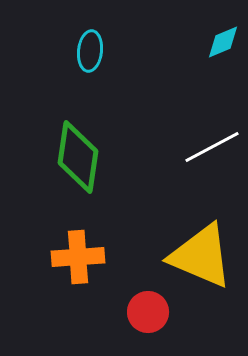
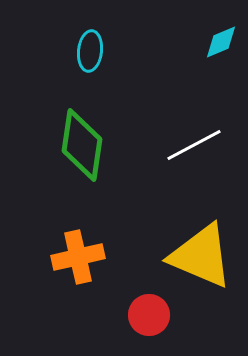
cyan diamond: moved 2 px left
white line: moved 18 px left, 2 px up
green diamond: moved 4 px right, 12 px up
orange cross: rotated 9 degrees counterclockwise
red circle: moved 1 px right, 3 px down
